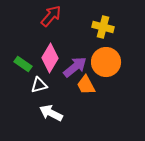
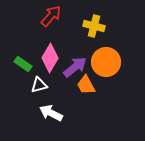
yellow cross: moved 9 px left, 1 px up
